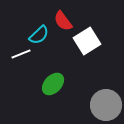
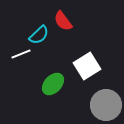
white square: moved 25 px down
